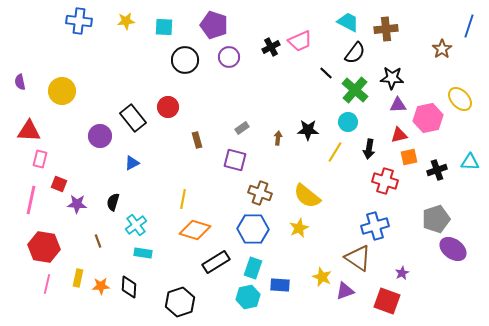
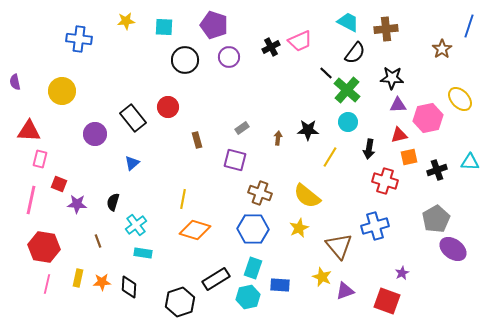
blue cross at (79, 21): moved 18 px down
purple semicircle at (20, 82): moved 5 px left
green cross at (355, 90): moved 8 px left
purple circle at (100, 136): moved 5 px left, 2 px up
yellow line at (335, 152): moved 5 px left, 5 px down
blue triangle at (132, 163): rotated 14 degrees counterclockwise
gray pentagon at (436, 219): rotated 12 degrees counterclockwise
brown triangle at (358, 258): moved 19 px left, 12 px up; rotated 16 degrees clockwise
black rectangle at (216, 262): moved 17 px down
orange star at (101, 286): moved 1 px right, 4 px up
